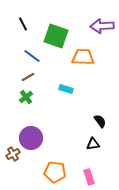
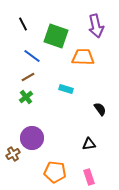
purple arrow: moved 6 px left; rotated 100 degrees counterclockwise
black semicircle: moved 12 px up
purple circle: moved 1 px right
black triangle: moved 4 px left
